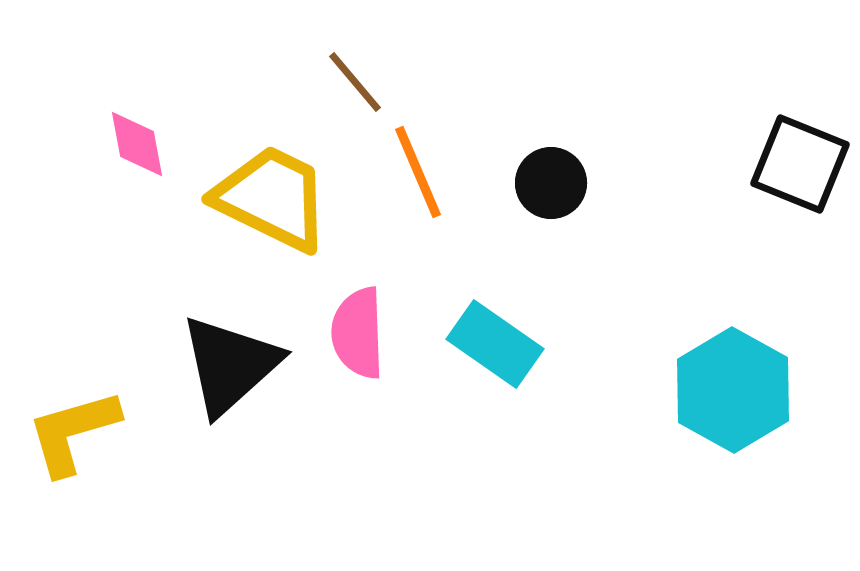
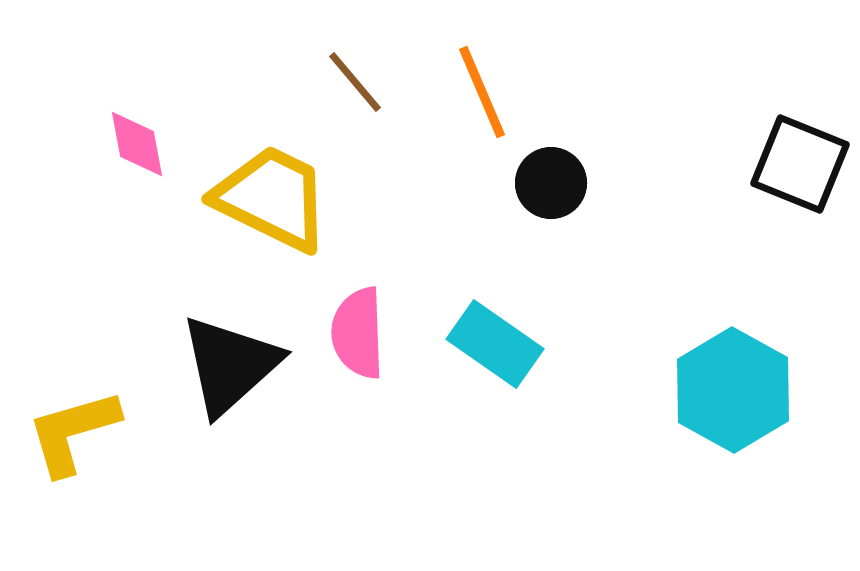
orange line: moved 64 px right, 80 px up
